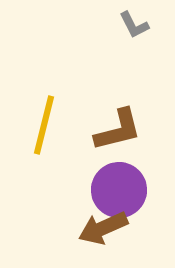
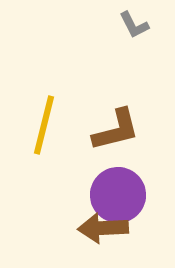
brown L-shape: moved 2 px left
purple circle: moved 1 px left, 5 px down
brown arrow: rotated 21 degrees clockwise
